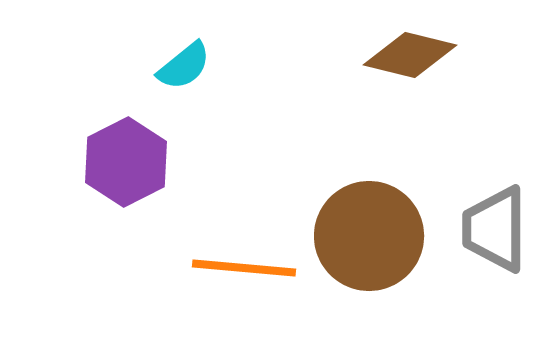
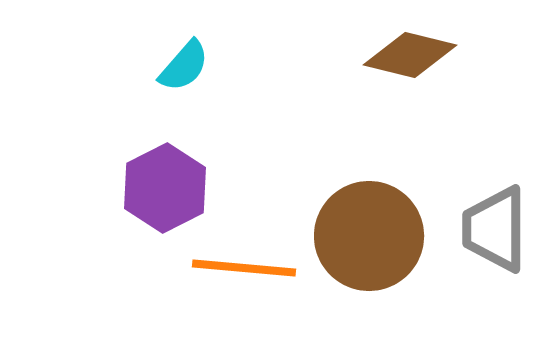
cyan semicircle: rotated 10 degrees counterclockwise
purple hexagon: moved 39 px right, 26 px down
